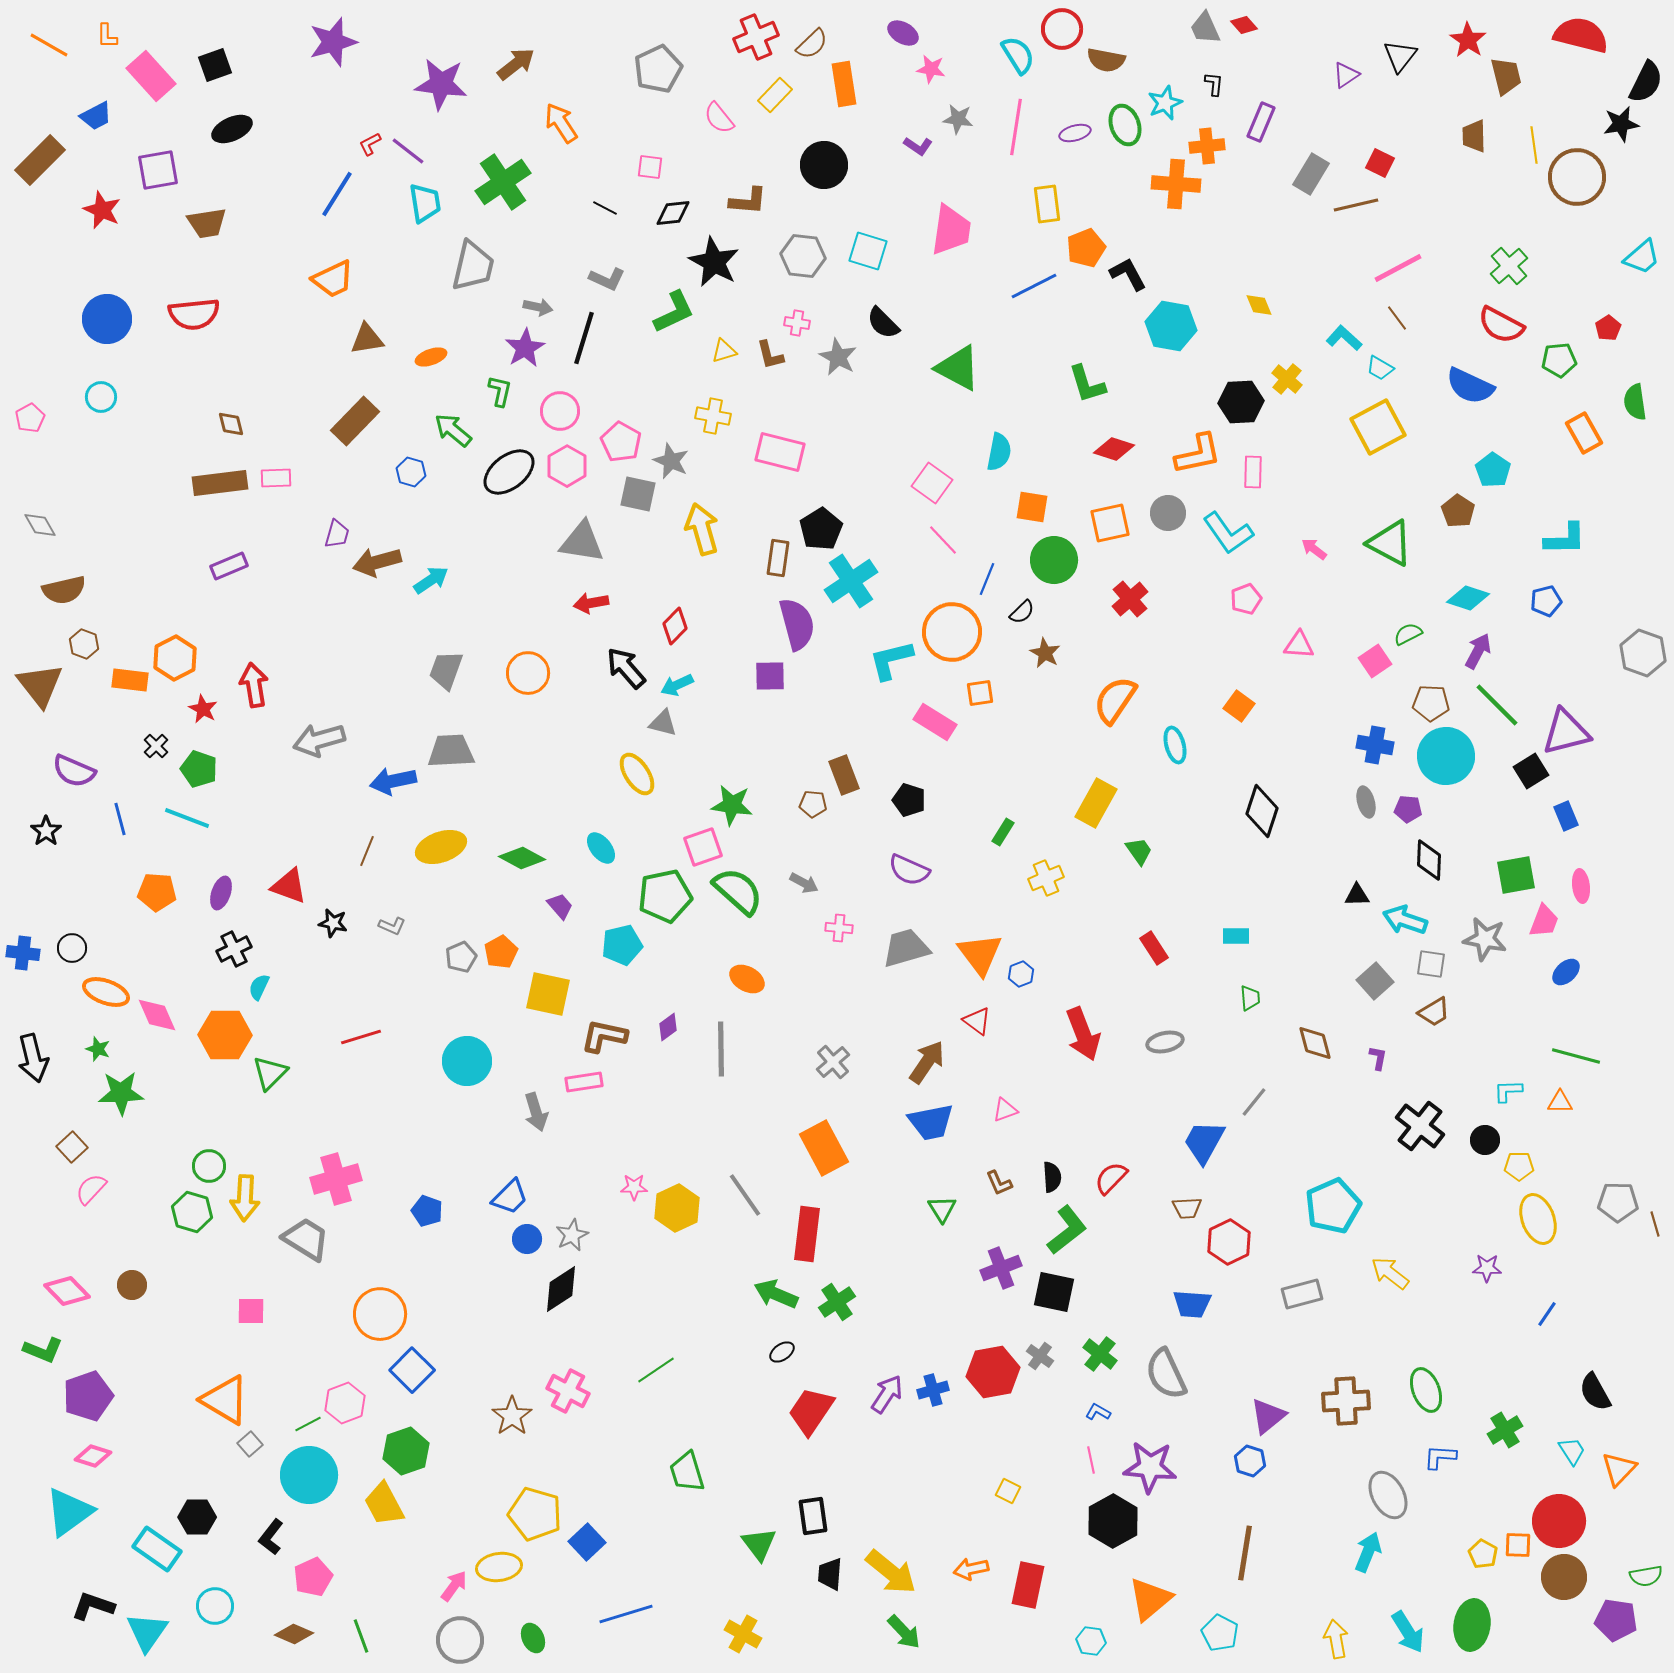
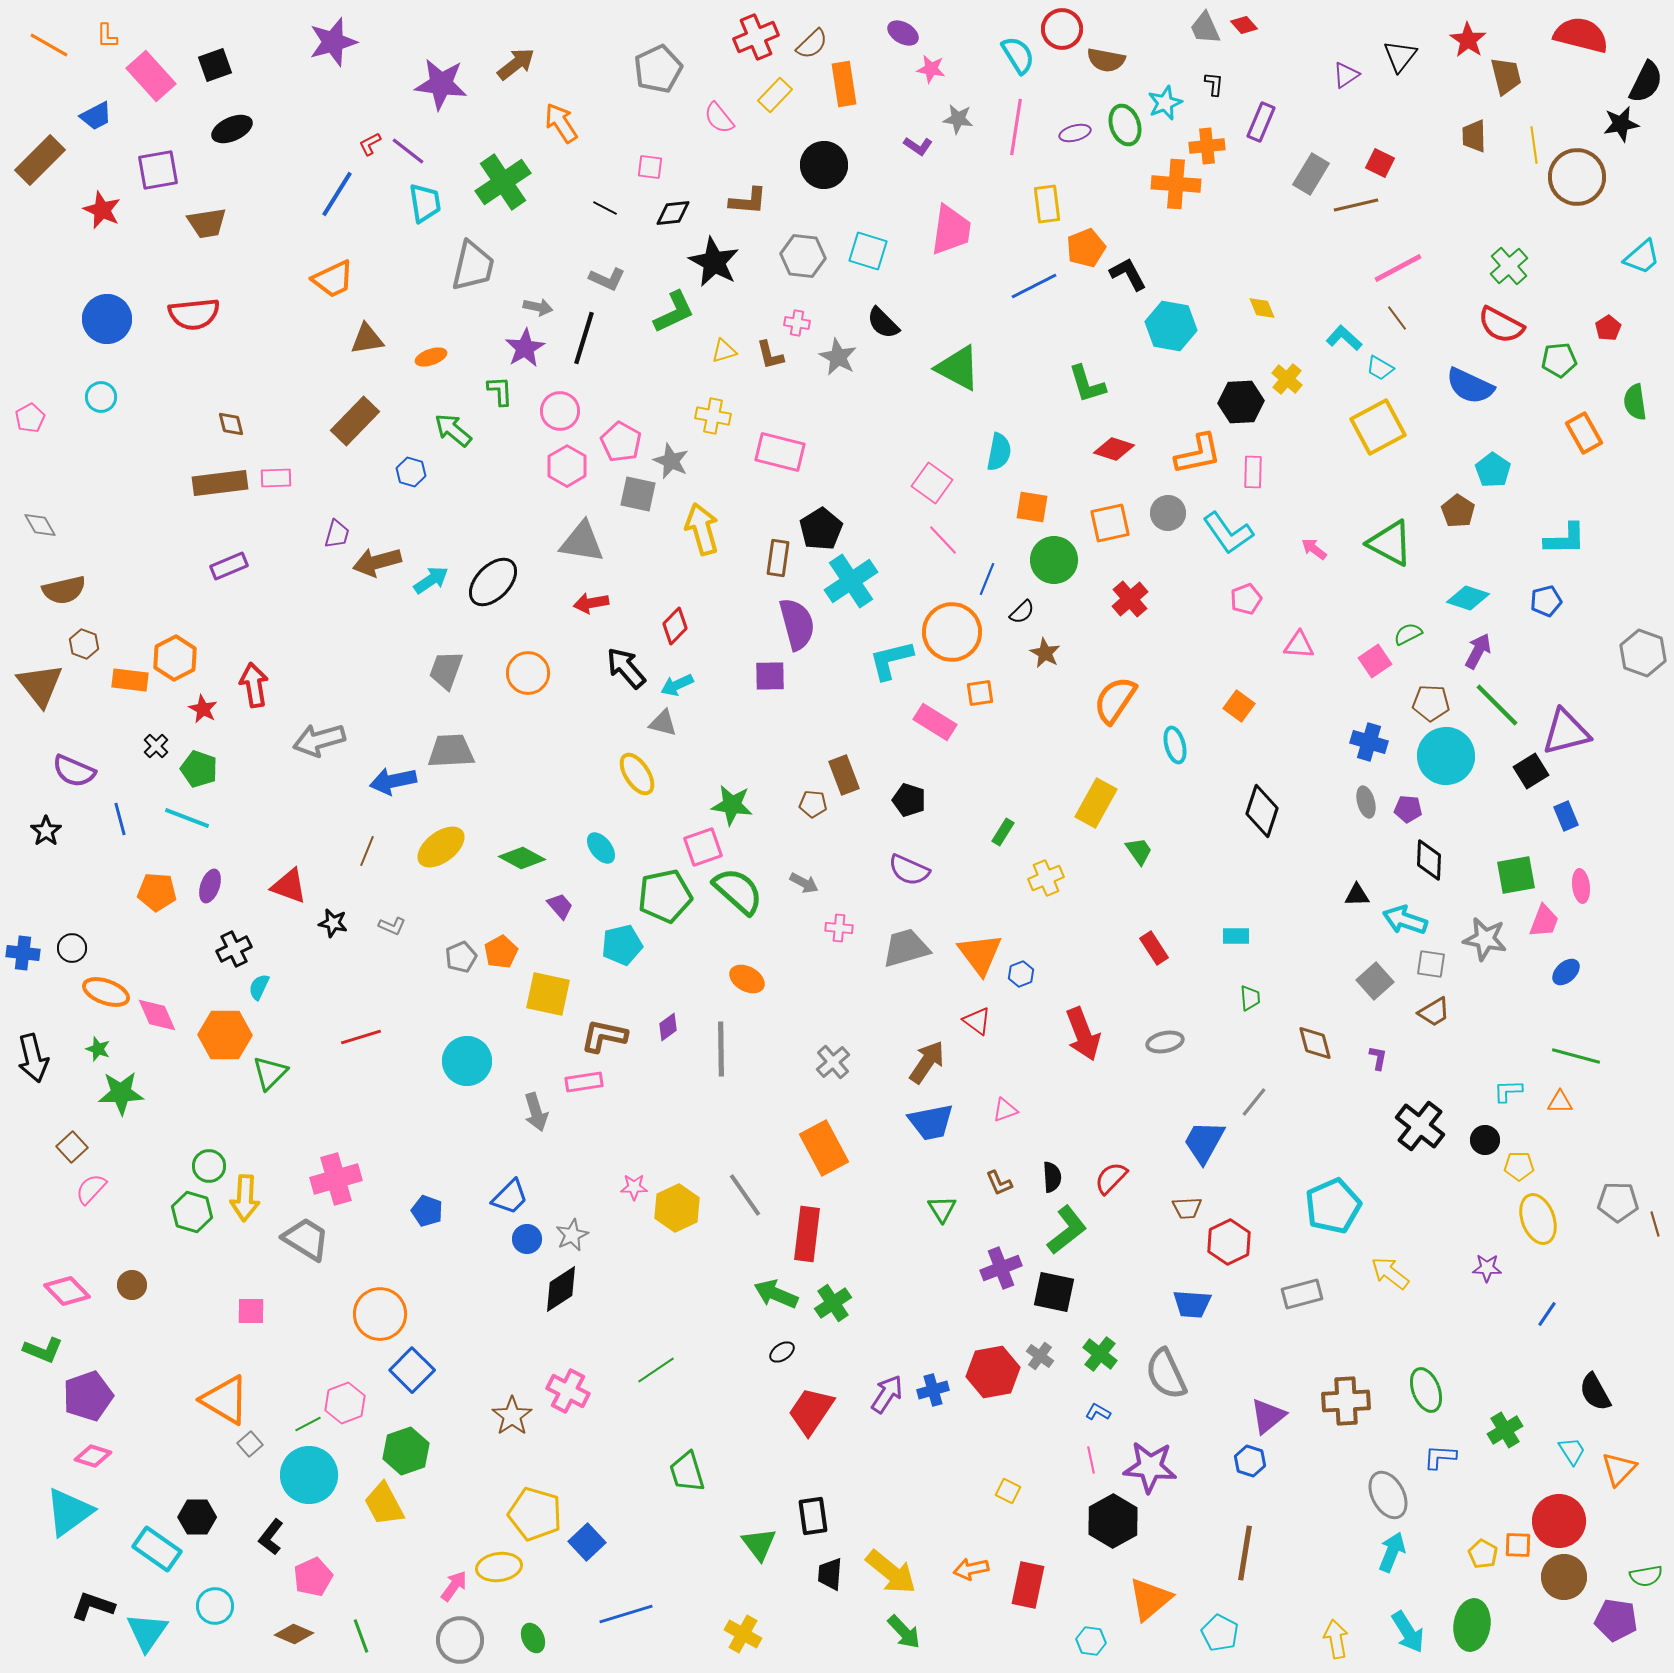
yellow diamond at (1259, 305): moved 3 px right, 3 px down
green L-shape at (500, 391): rotated 16 degrees counterclockwise
black ellipse at (509, 472): moved 16 px left, 110 px down; rotated 8 degrees counterclockwise
blue cross at (1375, 745): moved 6 px left, 3 px up; rotated 6 degrees clockwise
yellow ellipse at (441, 847): rotated 18 degrees counterclockwise
purple ellipse at (221, 893): moved 11 px left, 7 px up
green cross at (837, 1302): moved 4 px left, 1 px down
cyan arrow at (1368, 1552): moved 24 px right
